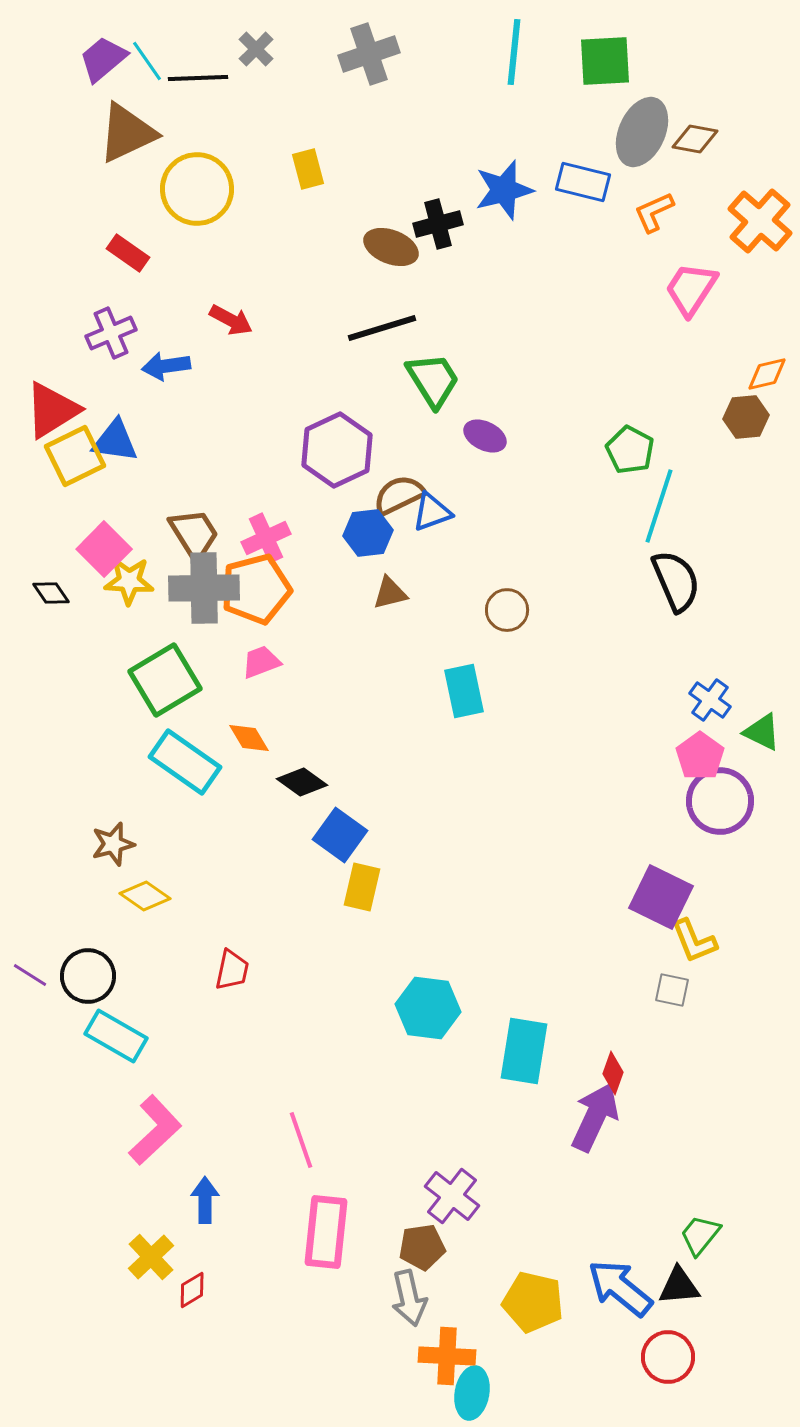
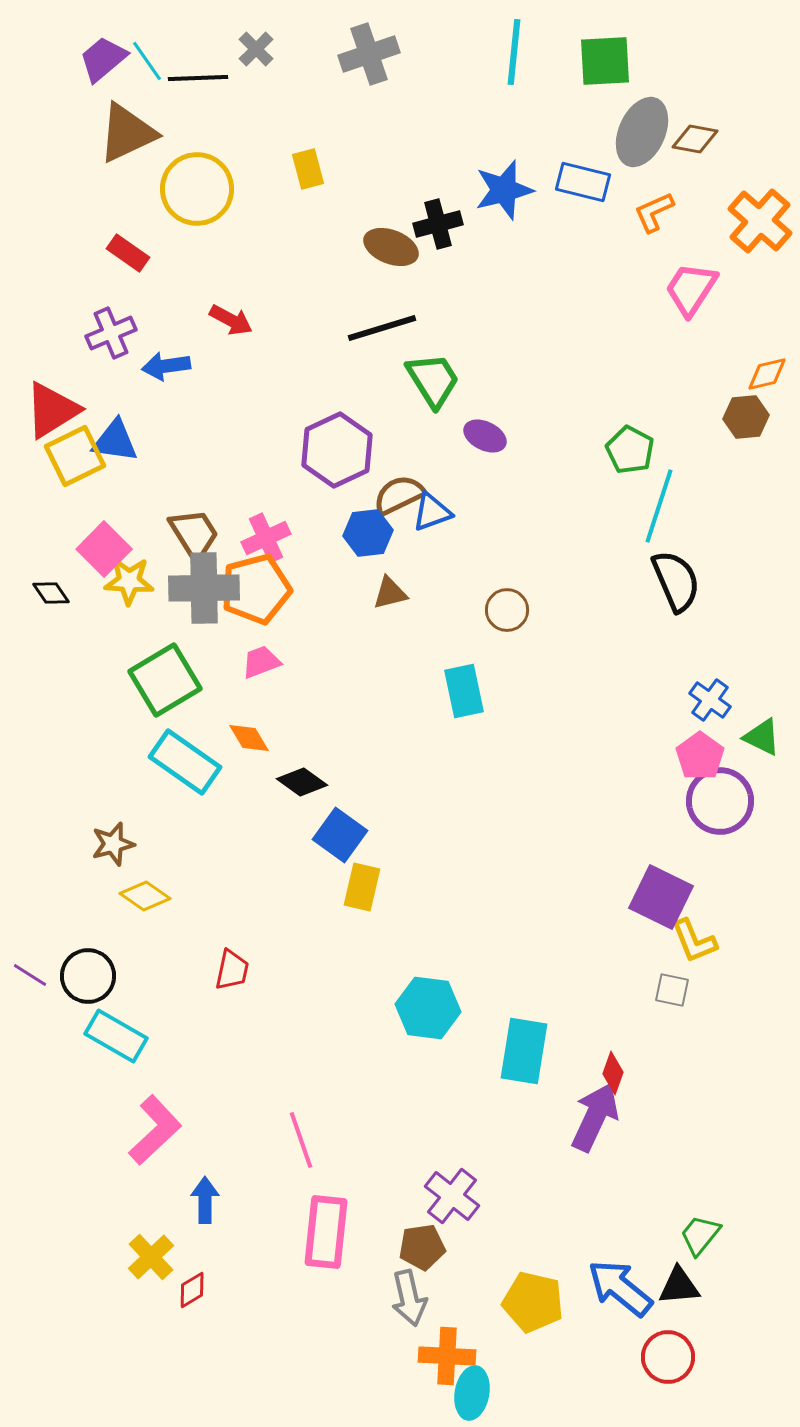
green triangle at (762, 732): moved 5 px down
